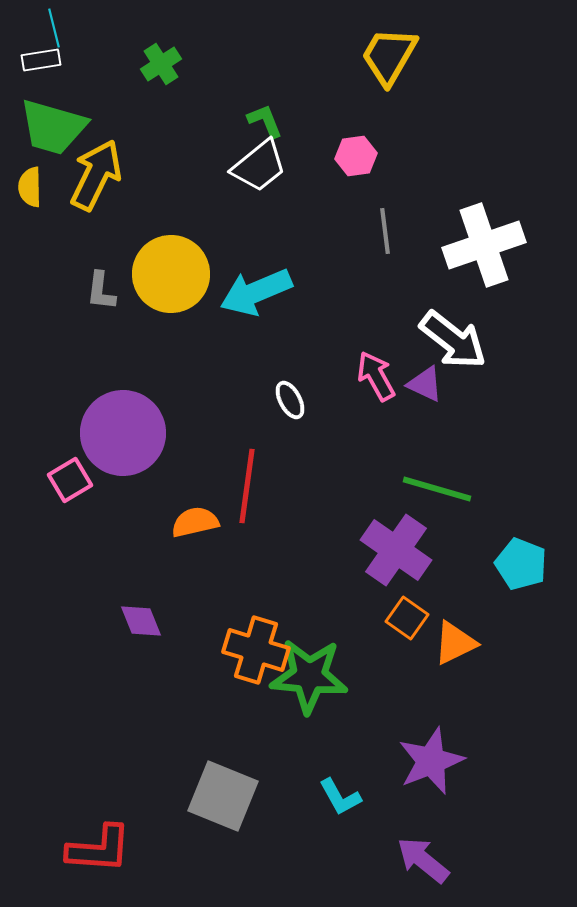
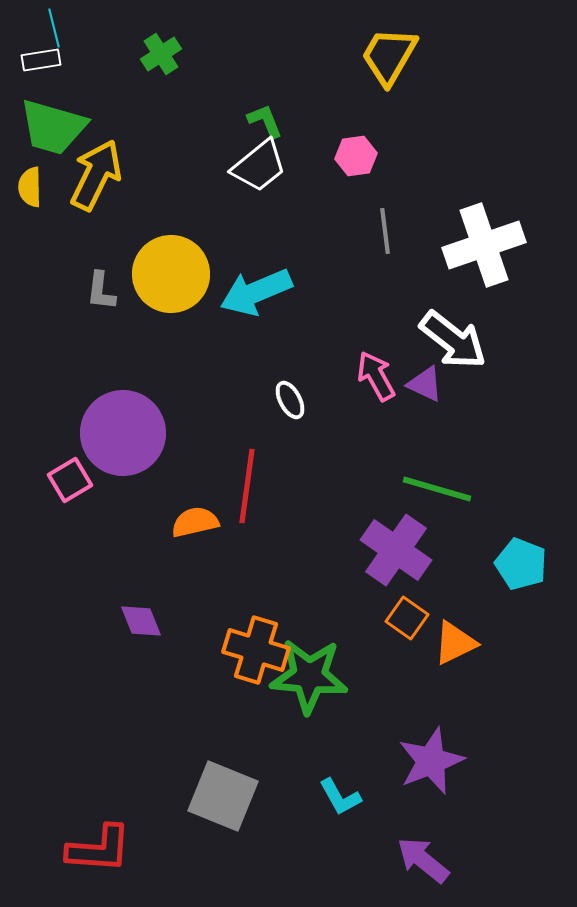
green cross: moved 10 px up
